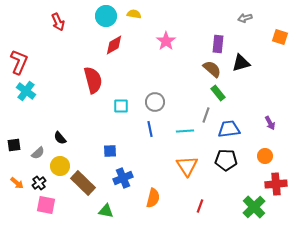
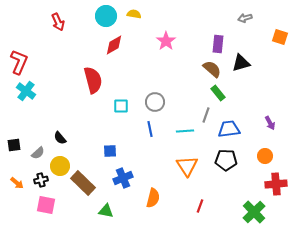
black cross: moved 2 px right, 3 px up; rotated 24 degrees clockwise
green cross: moved 5 px down
